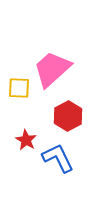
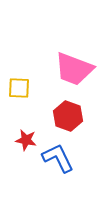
pink trapezoid: moved 22 px right; rotated 117 degrees counterclockwise
red hexagon: rotated 12 degrees counterclockwise
red star: rotated 20 degrees counterclockwise
